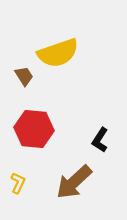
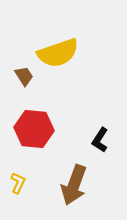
brown arrow: moved 3 px down; rotated 27 degrees counterclockwise
